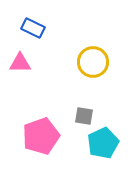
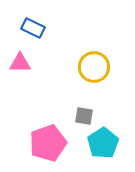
yellow circle: moved 1 px right, 5 px down
pink pentagon: moved 7 px right, 7 px down
cyan pentagon: rotated 8 degrees counterclockwise
